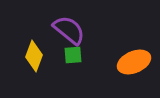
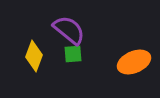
green square: moved 1 px up
